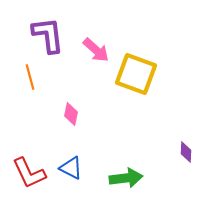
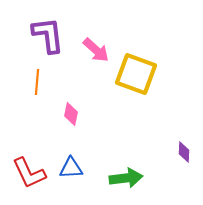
orange line: moved 7 px right, 5 px down; rotated 20 degrees clockwise
purple diamond: moved 2 px left
blue triangle: rotated 30 degrees counterclockwise
